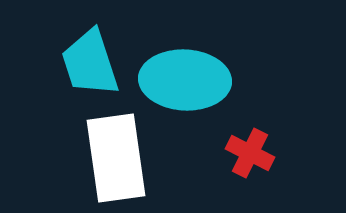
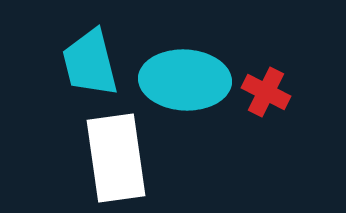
cyan trapezoid: rotated 4 degrees clockwise
red cross: moved 16 px right, 61 px up
